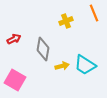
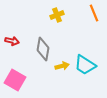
yellow cross: moved 9 px left, 6 px up
red arrow: moved 2 px left, 2 px down; rotated 40 degrees clockwise
